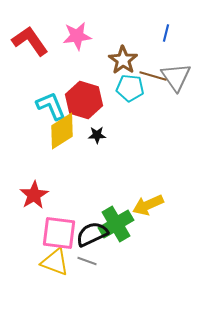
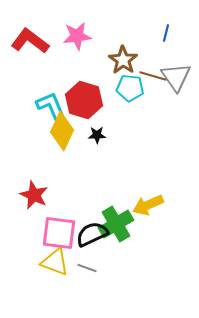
red L-shape: rotated 18 degrees counterclockwise
yellow diamond: rotated 33 degrees counterclockwise
red star: rotated 16 degrees counterclockwise
gray line: moved 7 px down
